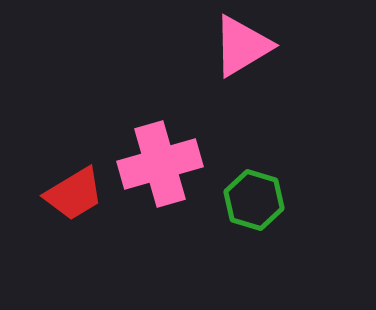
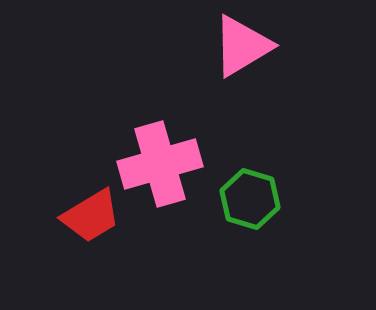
red trapezoid: moved 17 px right, 22 px down
green hexagon: moved 4 px left, 1 px up
